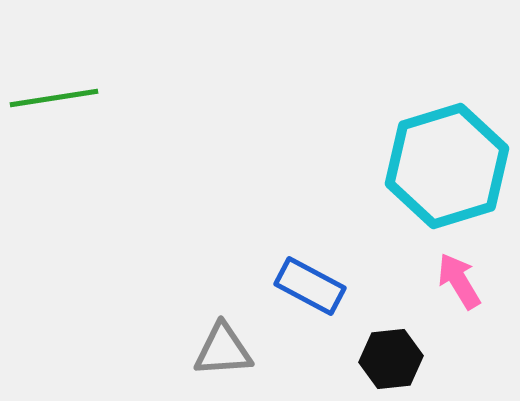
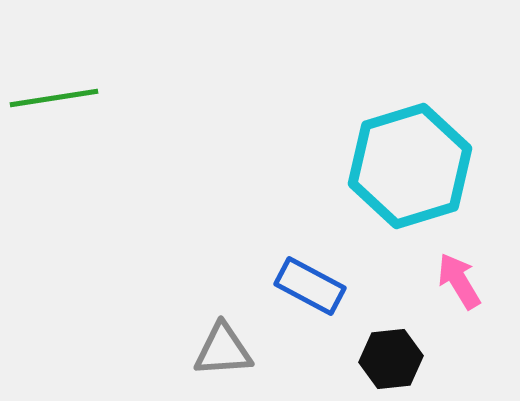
cyan hexagon: moved 37 px left
